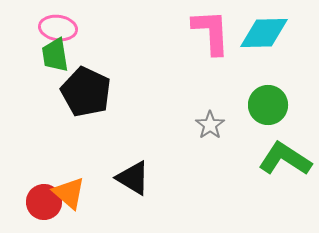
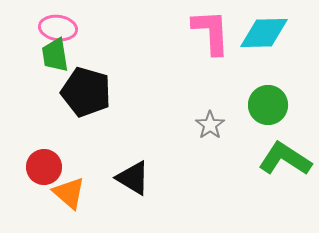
black pentagon: rotated 9 degrees counterclockwise
red circle: moved 35 px up
